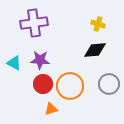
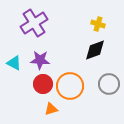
purple cross: rotated 24 degrees counterclockwise
black diamond: rotated 15 degrees counterclockwise
